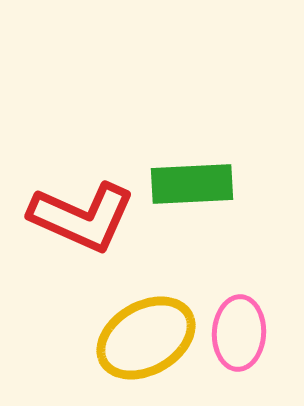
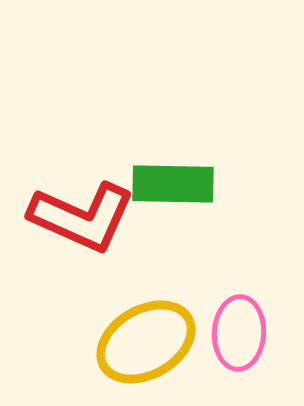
green rectangle: moved 19 px left; rotated 4 degrees clockwise
yellow ellipse: moved 4 px down
